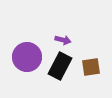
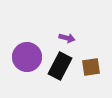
purple arrow: moved 4 px right, 2 px up
